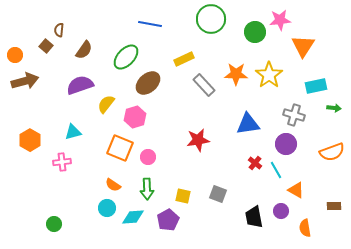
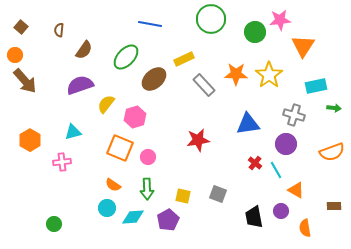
brown square at (46, 46): moved 25 px left, 19 px up
brown arrow at (25, 81): rotated 64 degrees clockwise
brown ellipse at (148, 83): moved 6 px right, 4 px up
